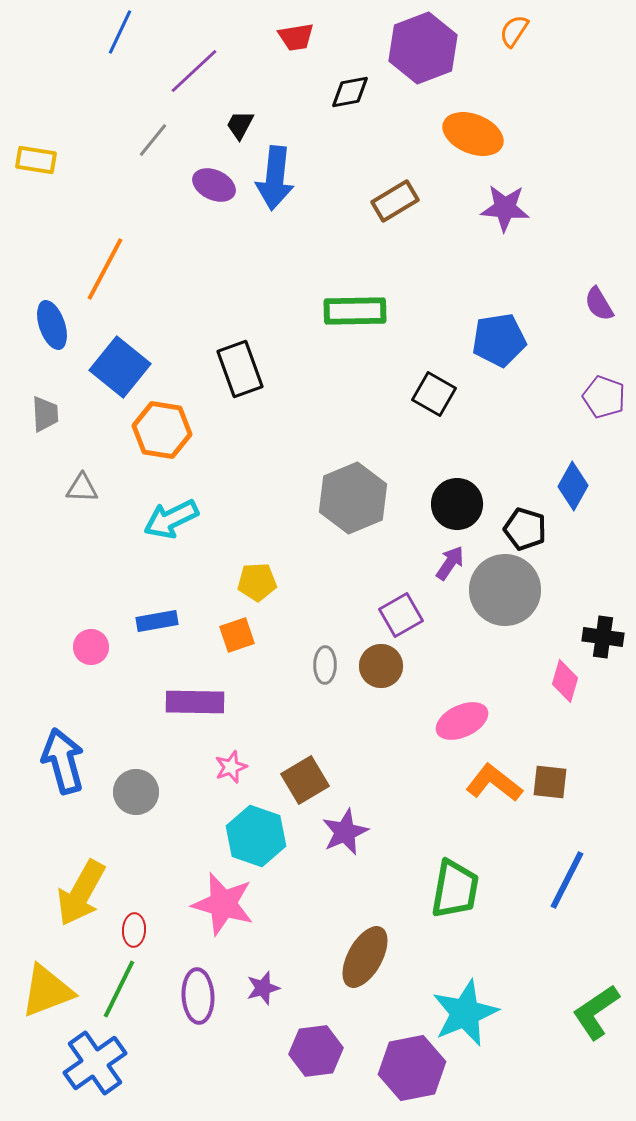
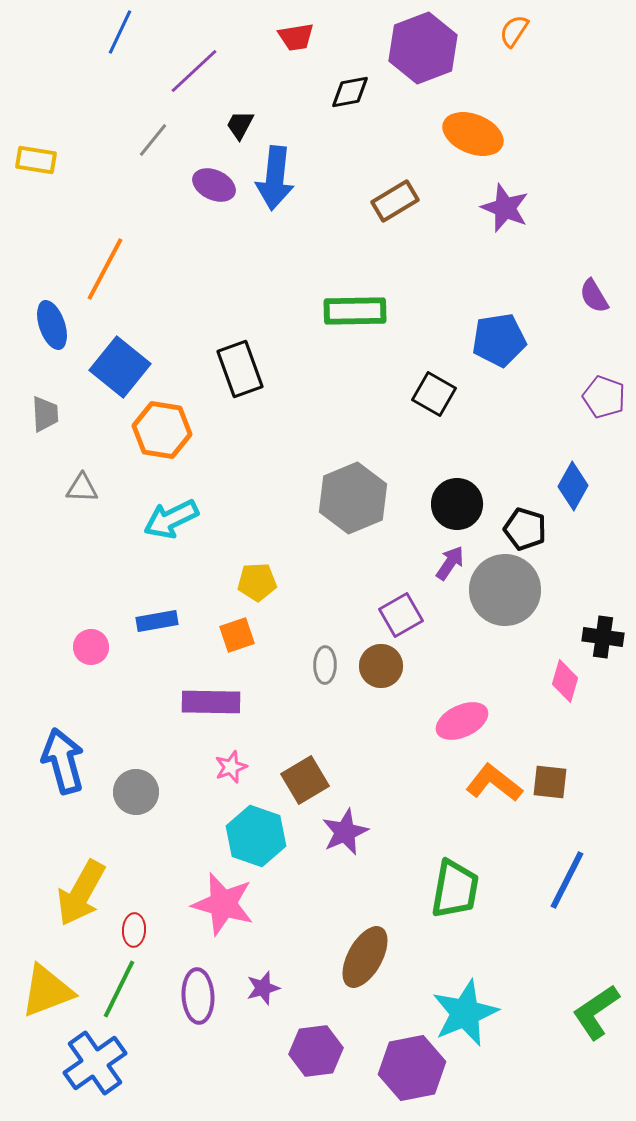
purple star at (505, 208): rotated 18 degrees clockwise
purple semicircle at (599, 304): moved 5 px left, 8 px up
purple rectangle at (195, 702): moved 16 px right
